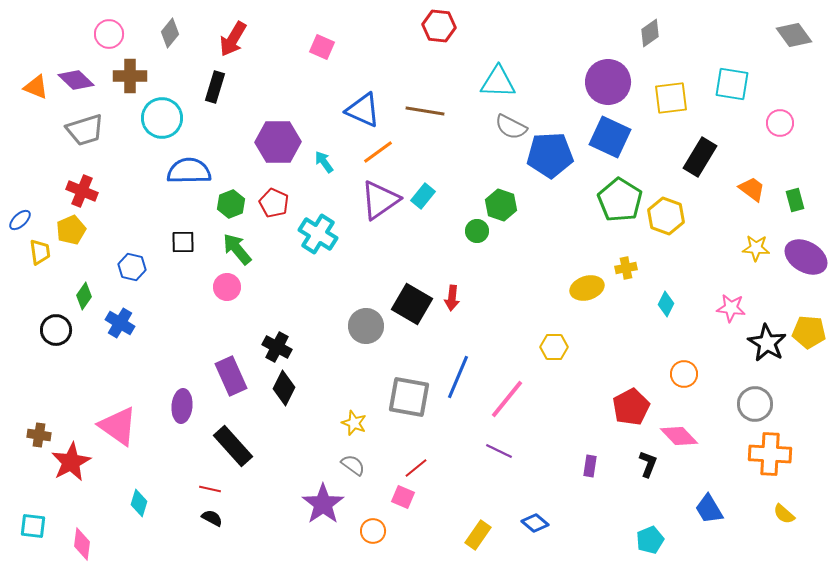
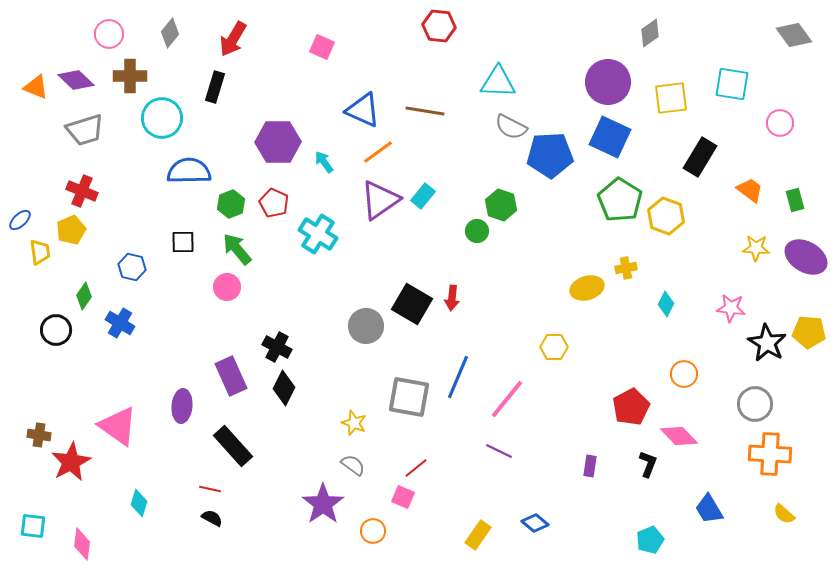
orange trapezoid at (752, 189): moved 2 px left, 1 px down
